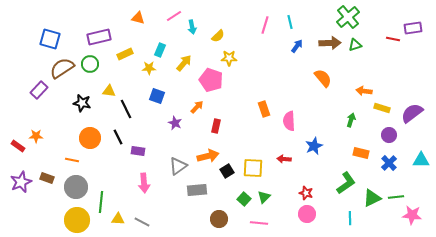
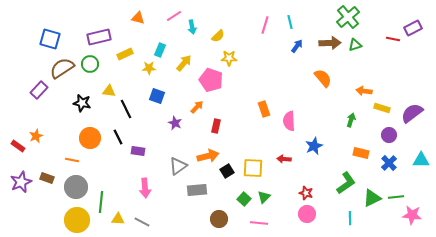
purple rectangle at (413, 28): rotated 18 degrees counterclockwise
orange star at (36, 136): rotated 24 degrees counterclockwise
pink arrow at (144, 183): moved 1 px right, 5 px down
